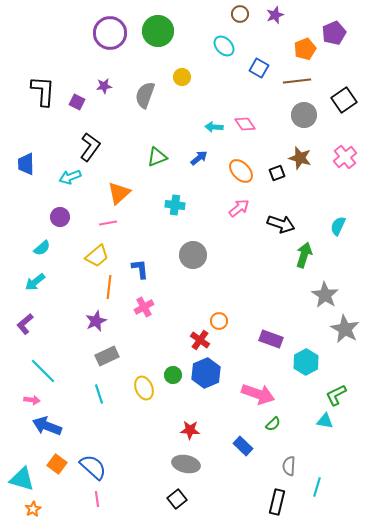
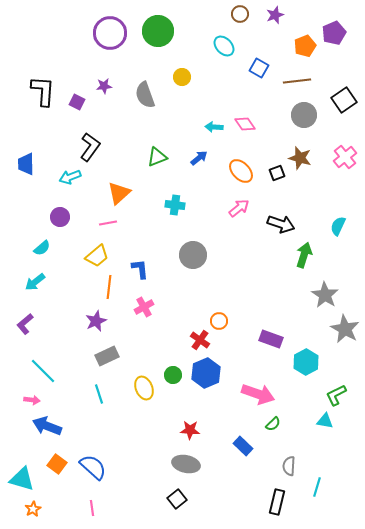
orange pentagon at (305, 49): moved 3 px up
gray semicircle at (145, 95): rotated 40 degrees counterclockwise
pink line at (97, 499): moved 5 px left, 9 px down
